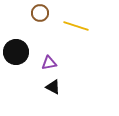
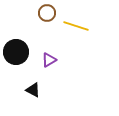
brown circle: moved 7 px right
purple triangle: moved 3 px up; rotated 21 degrees counterclockwise
black triangle: moved 20 px left, 3 px down
